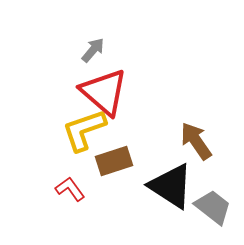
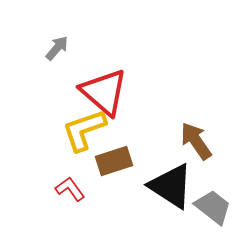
gray arrow: moved 36 px left, 2 px up
